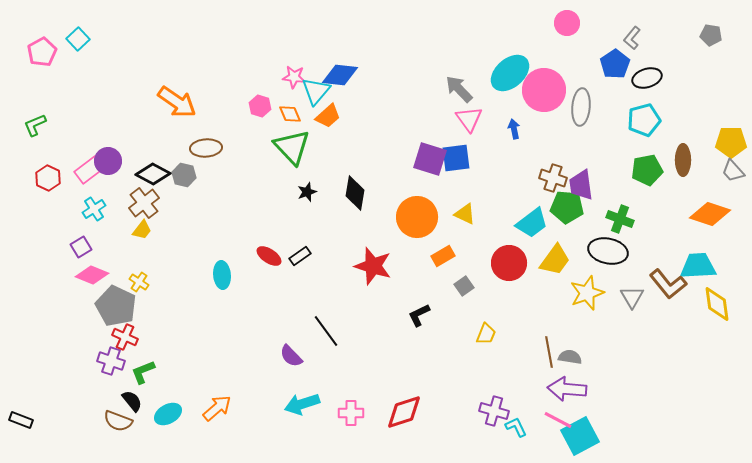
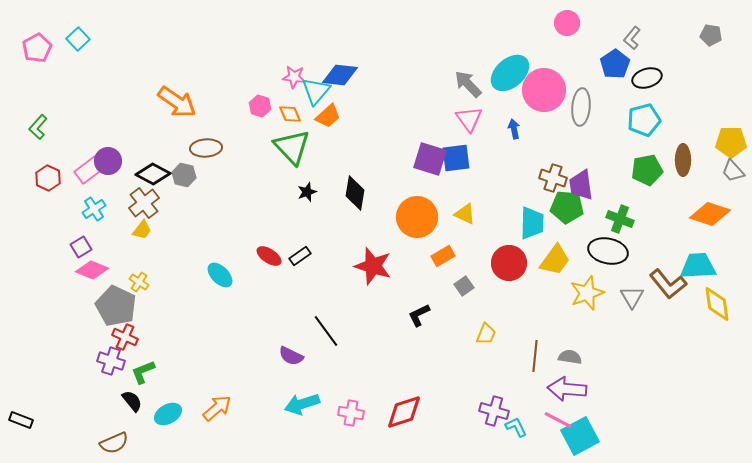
pink pentagon at (42, 52): moved 5 px left, 4 px up
gray arrow at (459, 89): moved 9 px right, 5 px up
green L-shape at (35, 125): moved 3 px right, 2 px down; rotated 25 degrees counterclockwise
cyan trapezoid at (532, 223): rotated 52 degrees counterclockwise
pink diamond at (92, 275): moved 5 px up
cyan ellipse at (222, 275): moved 2 px left; rotated 40 degrees counterclockwise
brown line at (549, 352): moved 14 px left, 4 px down; rotated 16 degrees clockwise
purple semicircle at (291, 356): rotated 20 degrees counterclockwise
pink cross at (351, 413): rotated 10 degrees clockwise
brown semicircle at (118, 421): moved 4 px left, 22 px down; rotated 44 degrees counterclockwise
